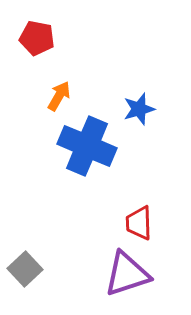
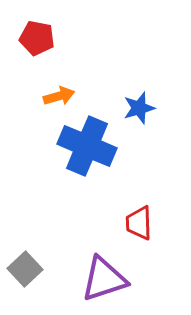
orange arrow: rotated 44 degrees clockwise
blue star: moved 1 px up
purple triangle: moved 23 px left, 5 px down
